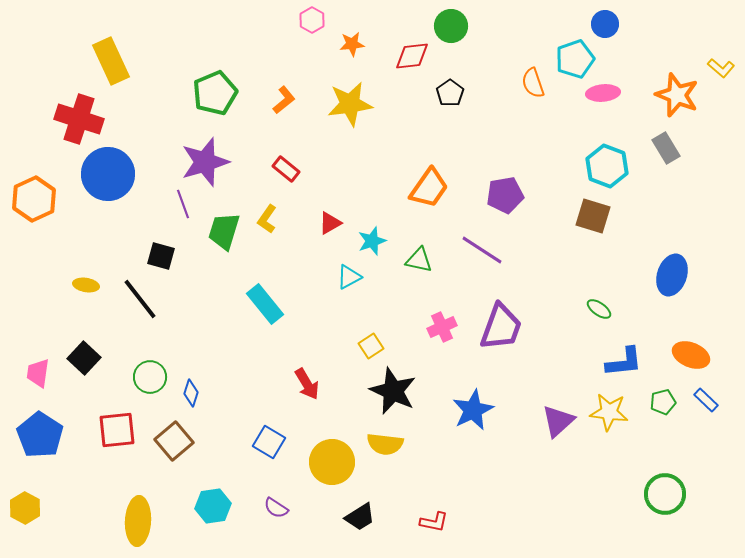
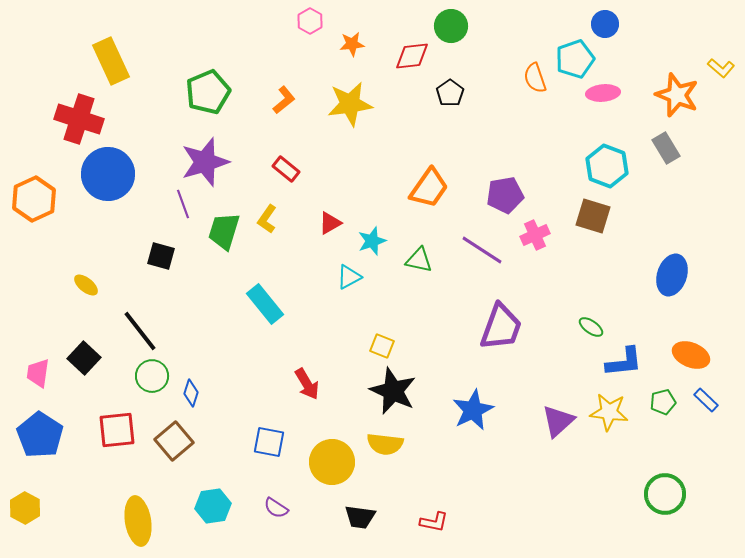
pink hexagon at (312, 20): moved 2 px left, 1 px down
orange semicircle at (533, 83): moved 2 px right, 5 px up
green pentagon at (215, 93): moved 7 px left, 1 px up
yellow ellipse at (86, 285): rotated 30 degrees clockwise
black line at (140, 299): moved 32 px down
green ellipse at (599, 309): moved 8 px left, 18 px down
pink cross at (442, 327): moved 93 px right, 92 px up
yellow square at (371, 346): moved 11 px right; rotated 35 degrees counterclockwise
green circle at (150, 377): moved 2 px right, 1 px up
blue square at (269, 442): rotated 20 degrees counterclockwise
black trapezoid at (360, 517): rotated 40 degrees clockwise
yellow ellipse at (138, 521): rotated 12 degrees counterclockwise
